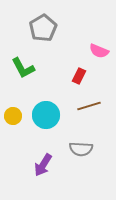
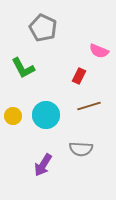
gray pentagon: rotated 16 degrees counterclockwise
